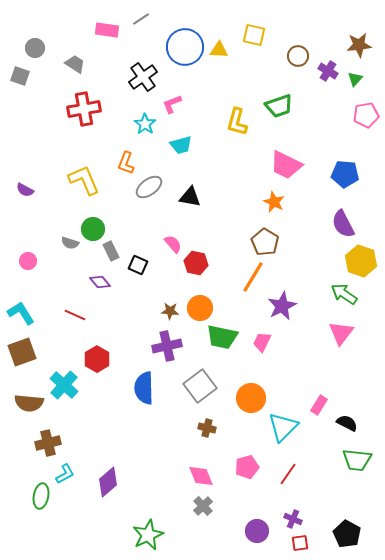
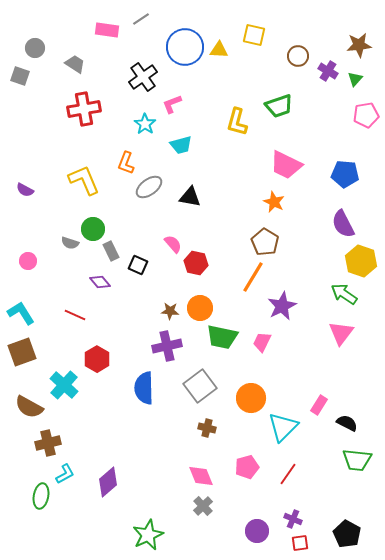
brown semicircle at (29, 403): moved 4 px down; rotated 24 degrees clockwise
